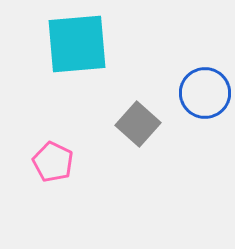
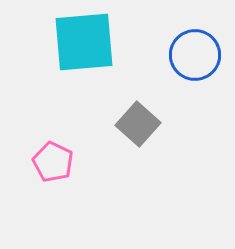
cyan square: moved 7 px right, 2 px up
blue circle: moved 10 px left, 38 px up
